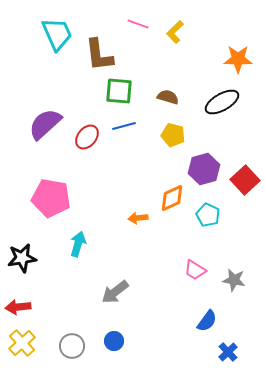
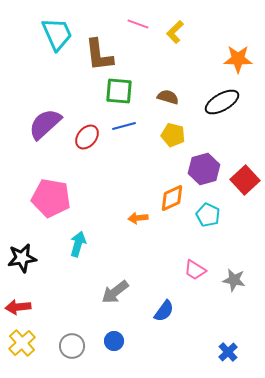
blue semicircle: moved 43 px left, 10 px up
